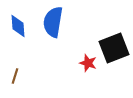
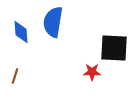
blue diamond: moved 3 px right, 6 px down
black square: rotated 24 degrees clockwise
red star: moved 4 px right, 9 px down; rotated 18 degrees counterclockwise
